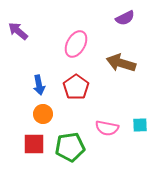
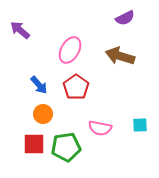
purple arrow: moved 2 px right, 1 px up
pink ellipse: moved 6 px left, 6 px down
brown arrow: moved 1 px left, 7 px up
blue arrow: rotated 30 degrees counterclockwise
pink semicircle: moved 7 px left
green pentagon: moved 4 px left
